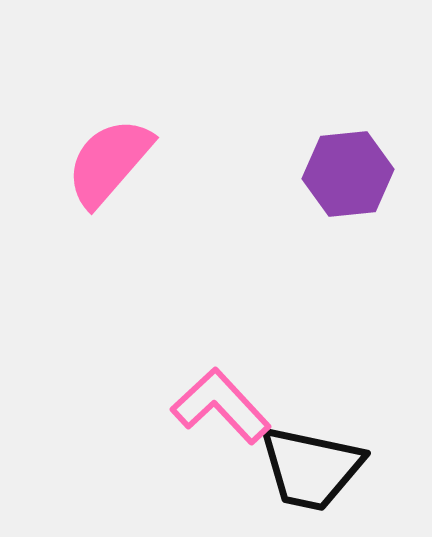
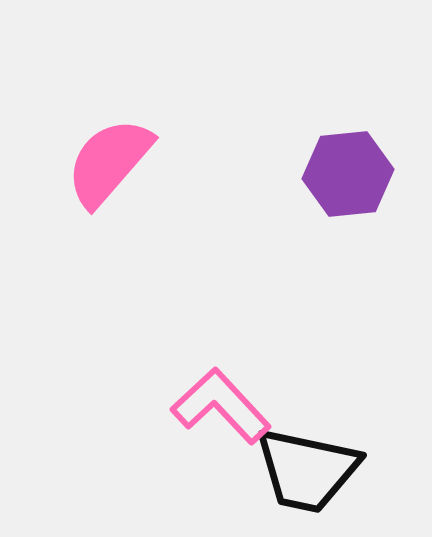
black trapezoid: moved 4 px left, 2 px down
